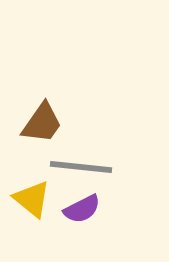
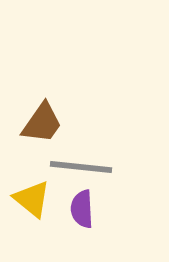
purple semicircle: rotated 114 degrees clockwise
